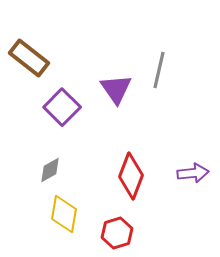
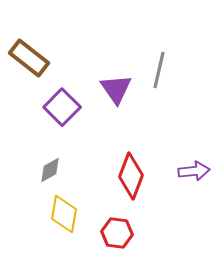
purple arrow: moved 1 px right, 2 px up
red hexagon: rotated 24 degrees clockwise
